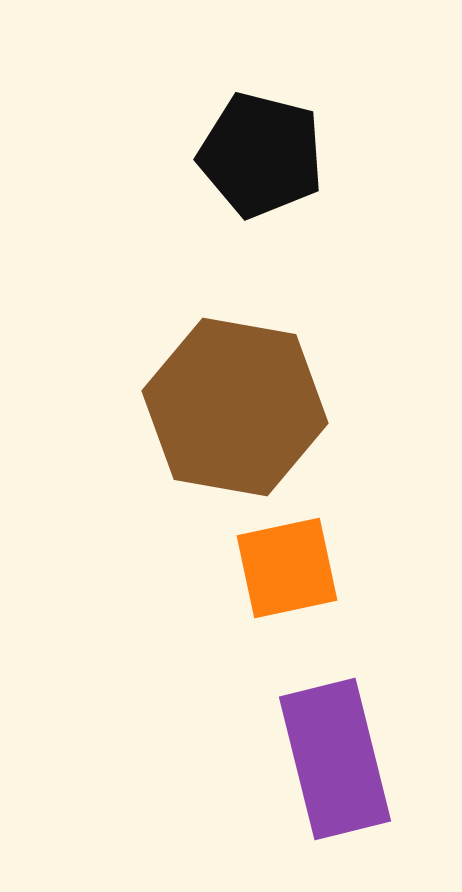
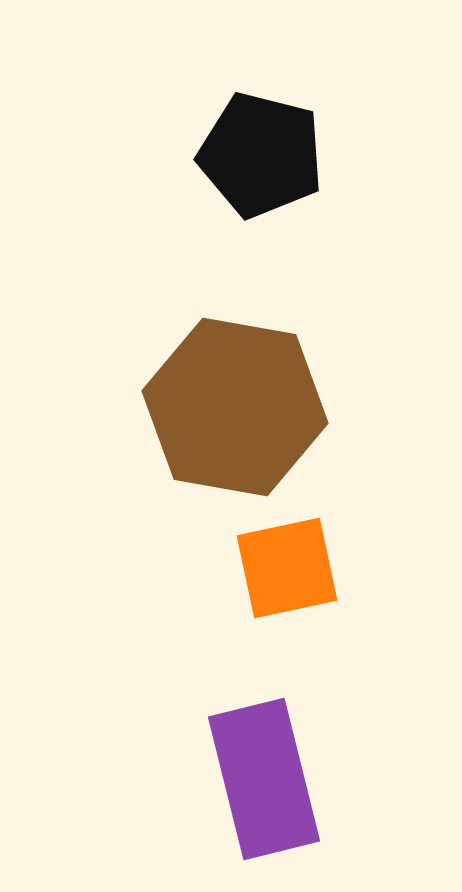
purple rectangle: moved 71 px left, 20 px down
